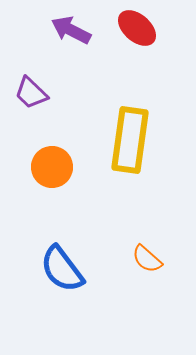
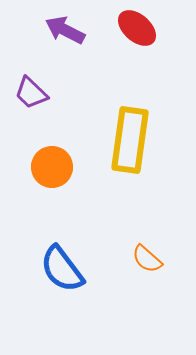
purple arrow: moved 6 px left
